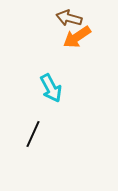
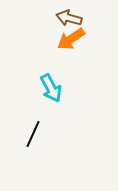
orange arrow: moved 6 px left, 2 px down
